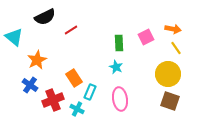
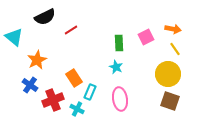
yellow line: moved 1 px left, 1 px down
